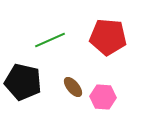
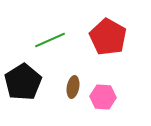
red pentagon: rotated 24 degrees clockwise
black pentagon: rotated 27 degrees clockwise
brown ellipse: rotated 50 degrees clockwise
